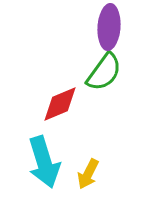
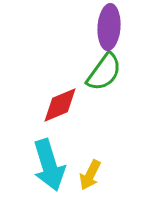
red diamond: moved 1 px down
cyan arrow: moved 5 px right, 3 px down
yellow arrow: moved 2 px right, 1 px down
